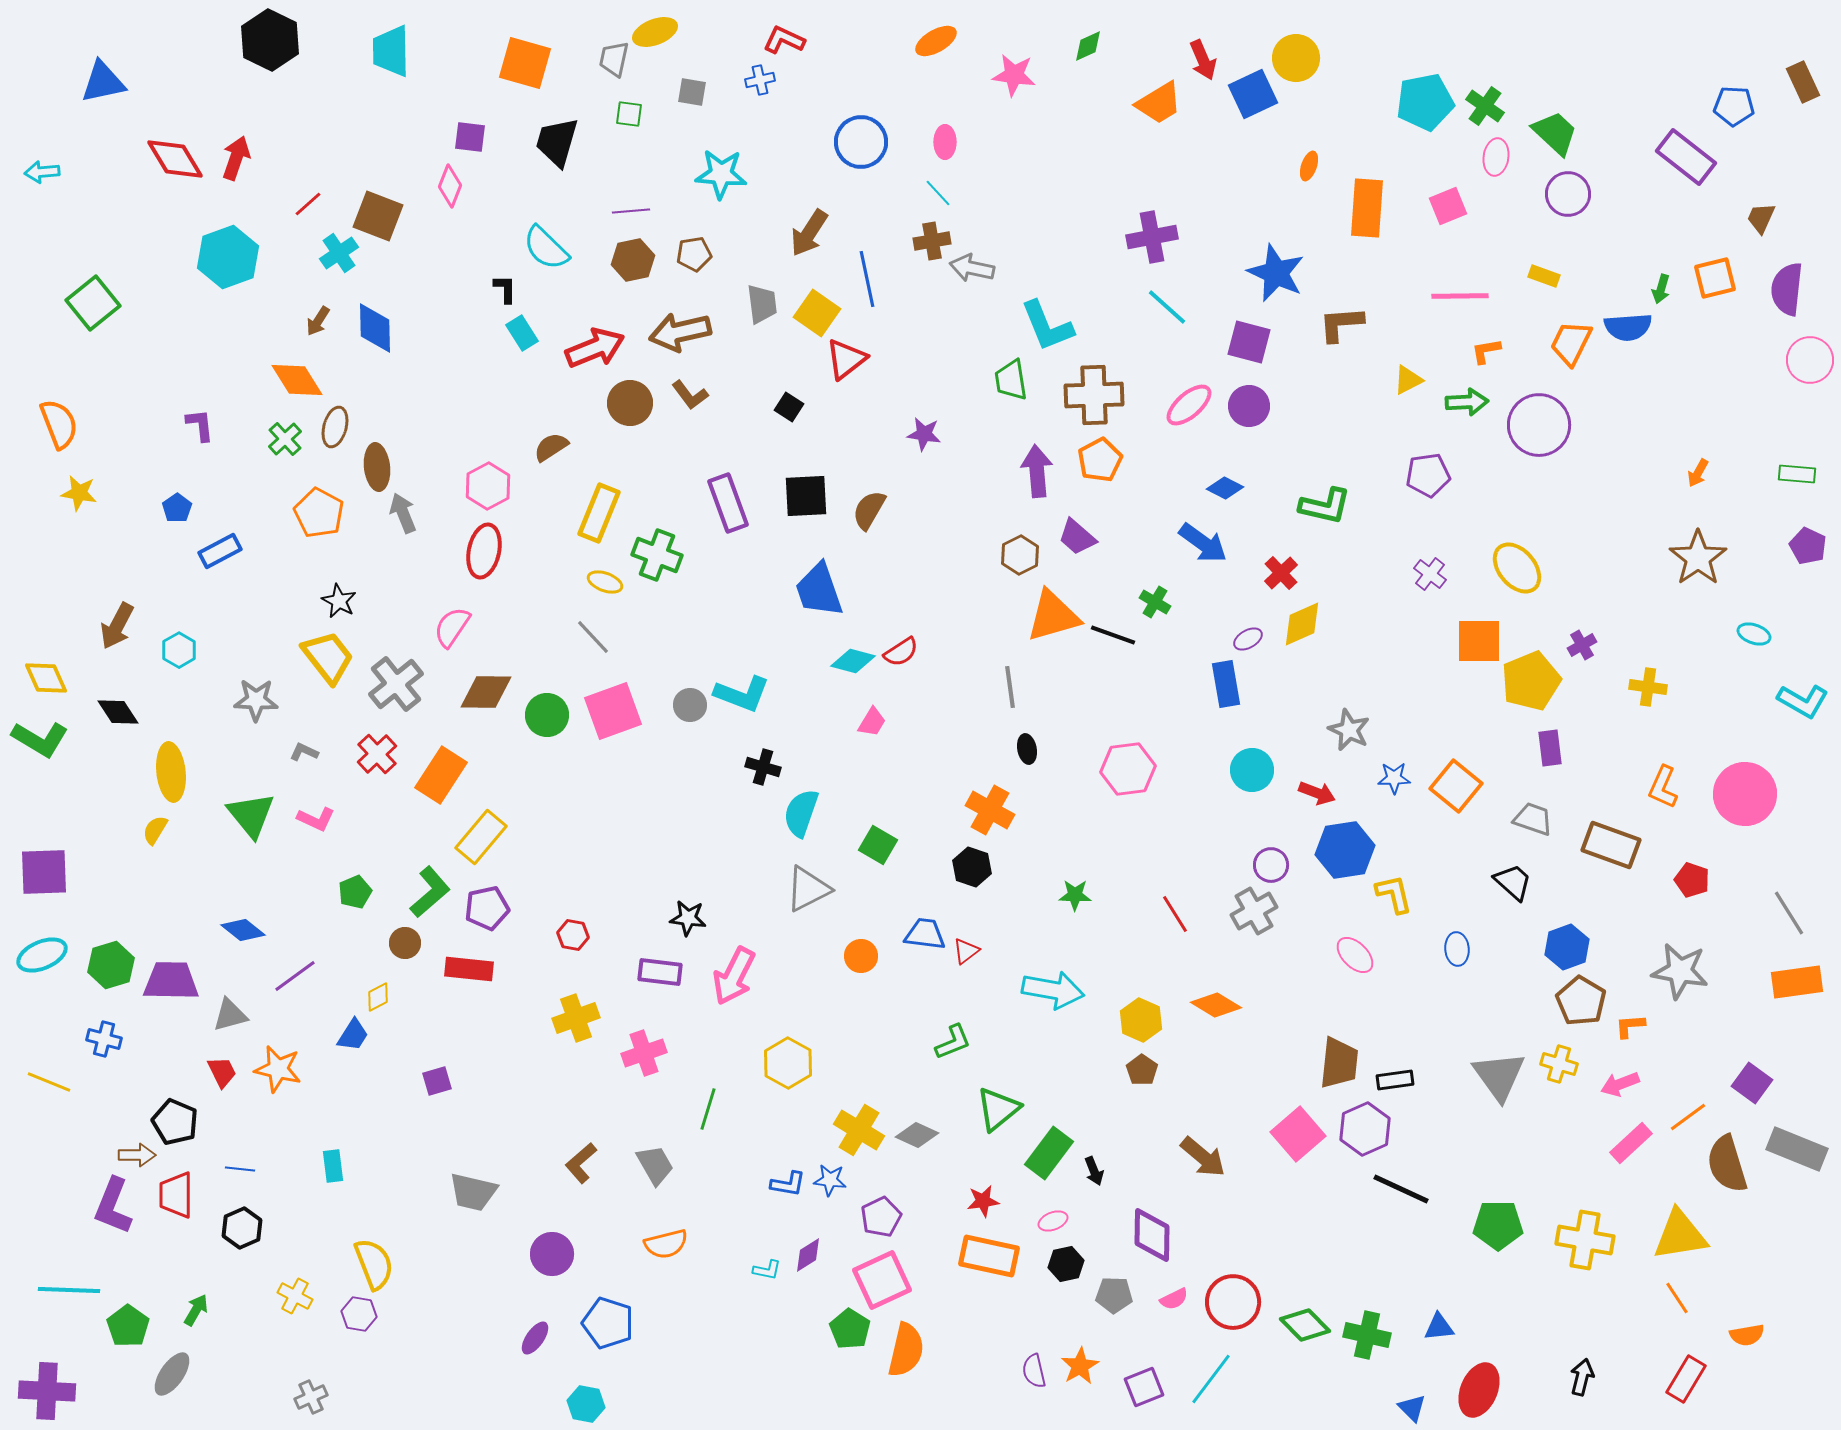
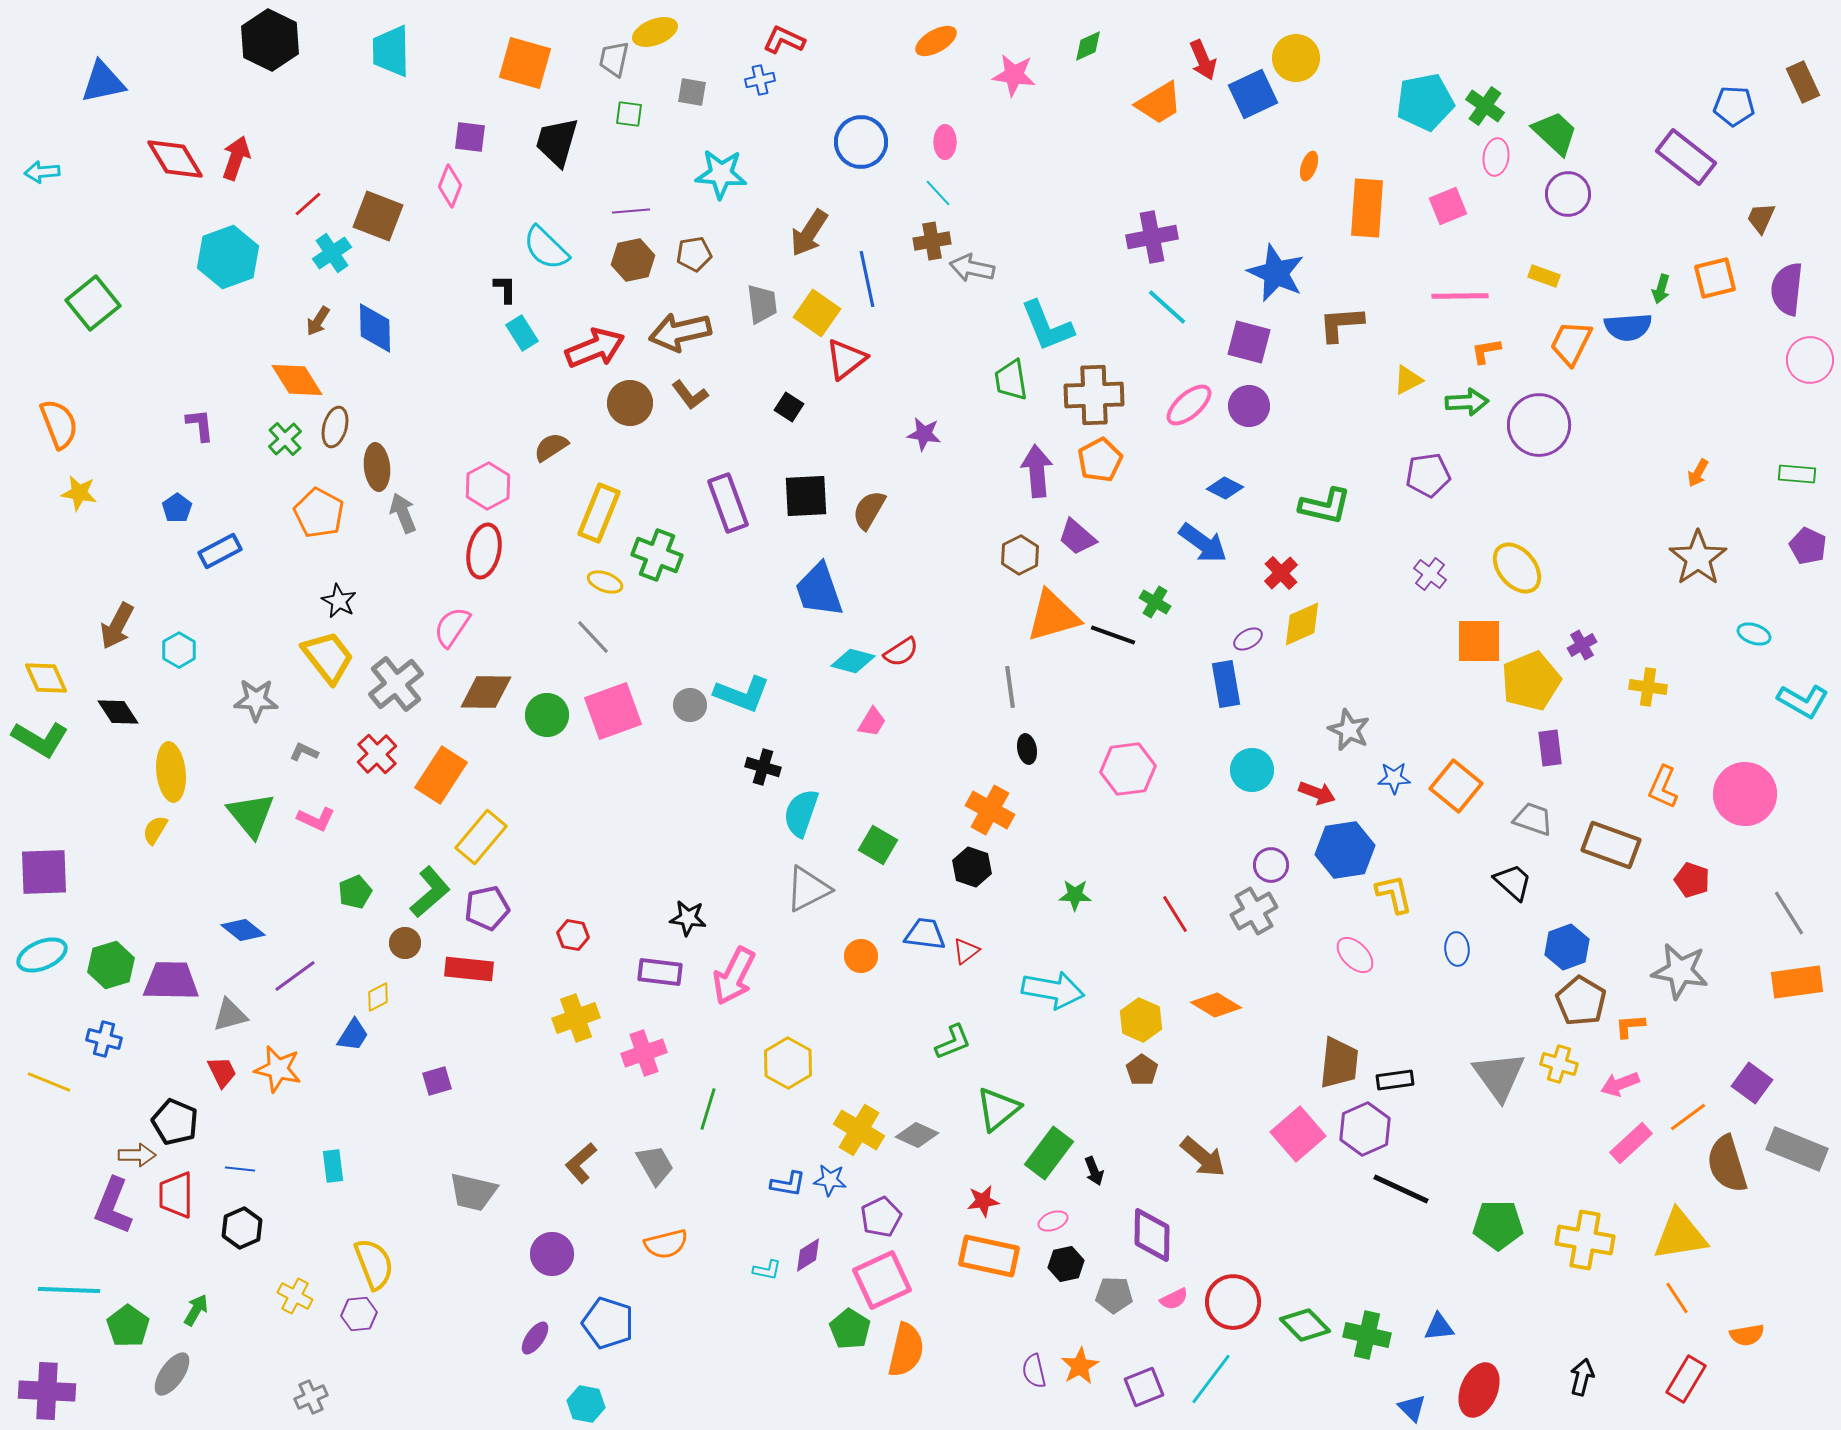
cyan cross at (339, 253): moved 7 px left
purple hexagon at (359, 1314): rotated 16 degrees counterclockwise
